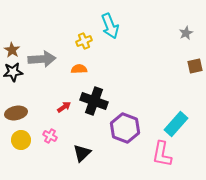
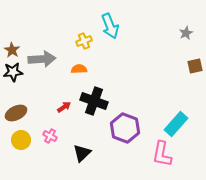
brown ellipse: rotated 15 degrees counterclockwise
